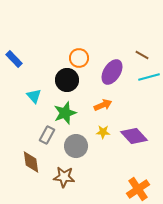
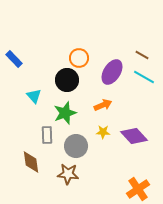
cyan line: moved 5 px left; rotated 45 degrees clockwise
gray rectangle: rotated 30 degrees counterclockwise
brown star: moved 4 px right, 3 px up
